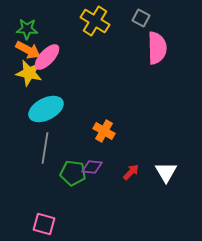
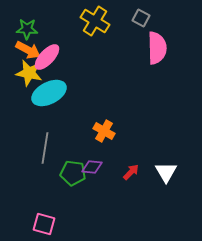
cyan ellipse: moved 3 px right, 16 px up
